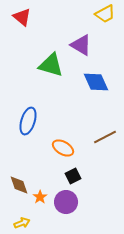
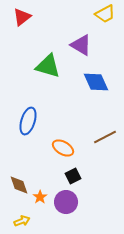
red triangle: rotated 42 degrees clockwise
green triangle: moved 3 px left, 1 px down
yellow arrow: moved 2 px up
